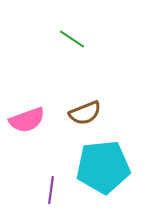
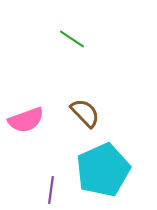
brown semicircle: rotated 112 degrees counterclockwise
pink semicircle: moved 1 px left
cyan pentagon: moved 3 px down; rotated 18 degrees counterclockwise
